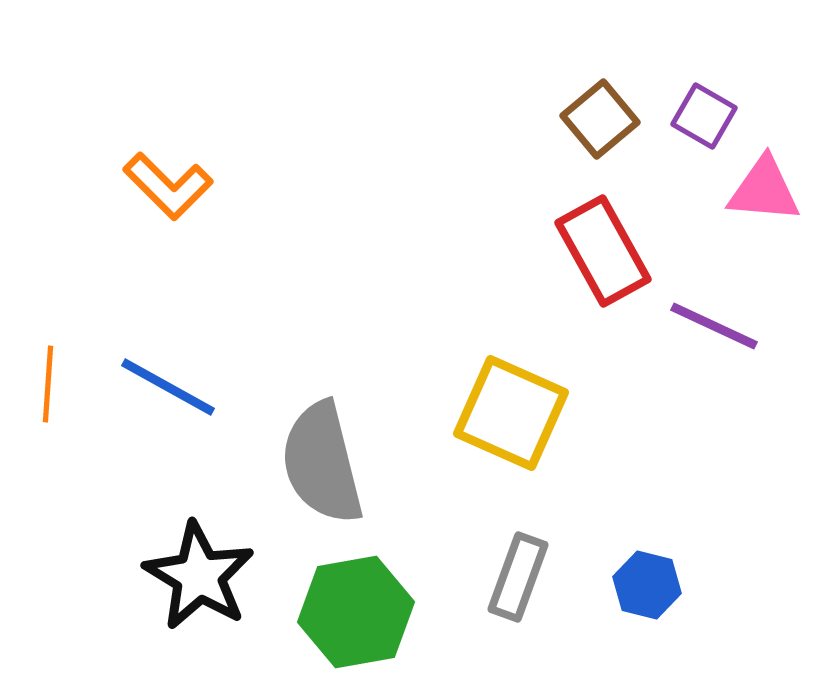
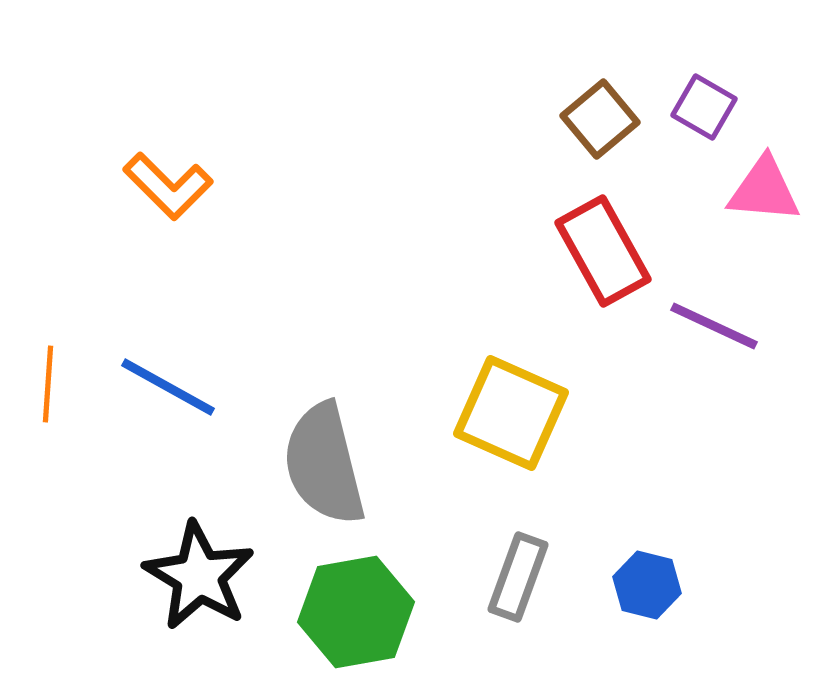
purple square: moved 9 px up
gray semicircle: moved 2 px right, 1 px down
